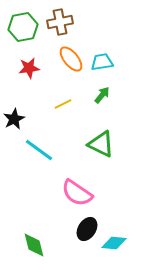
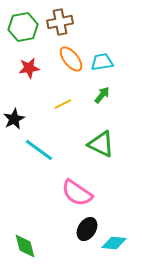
green diamond: moved 9 px left, 1 px down
